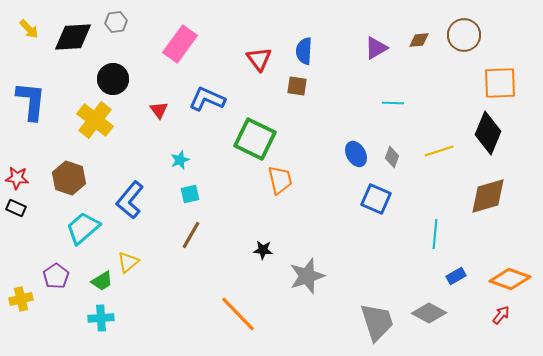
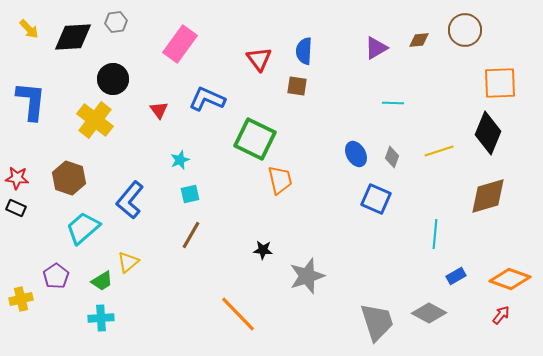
brown circle at (464, 35): moved 1 px right, 5 px up
